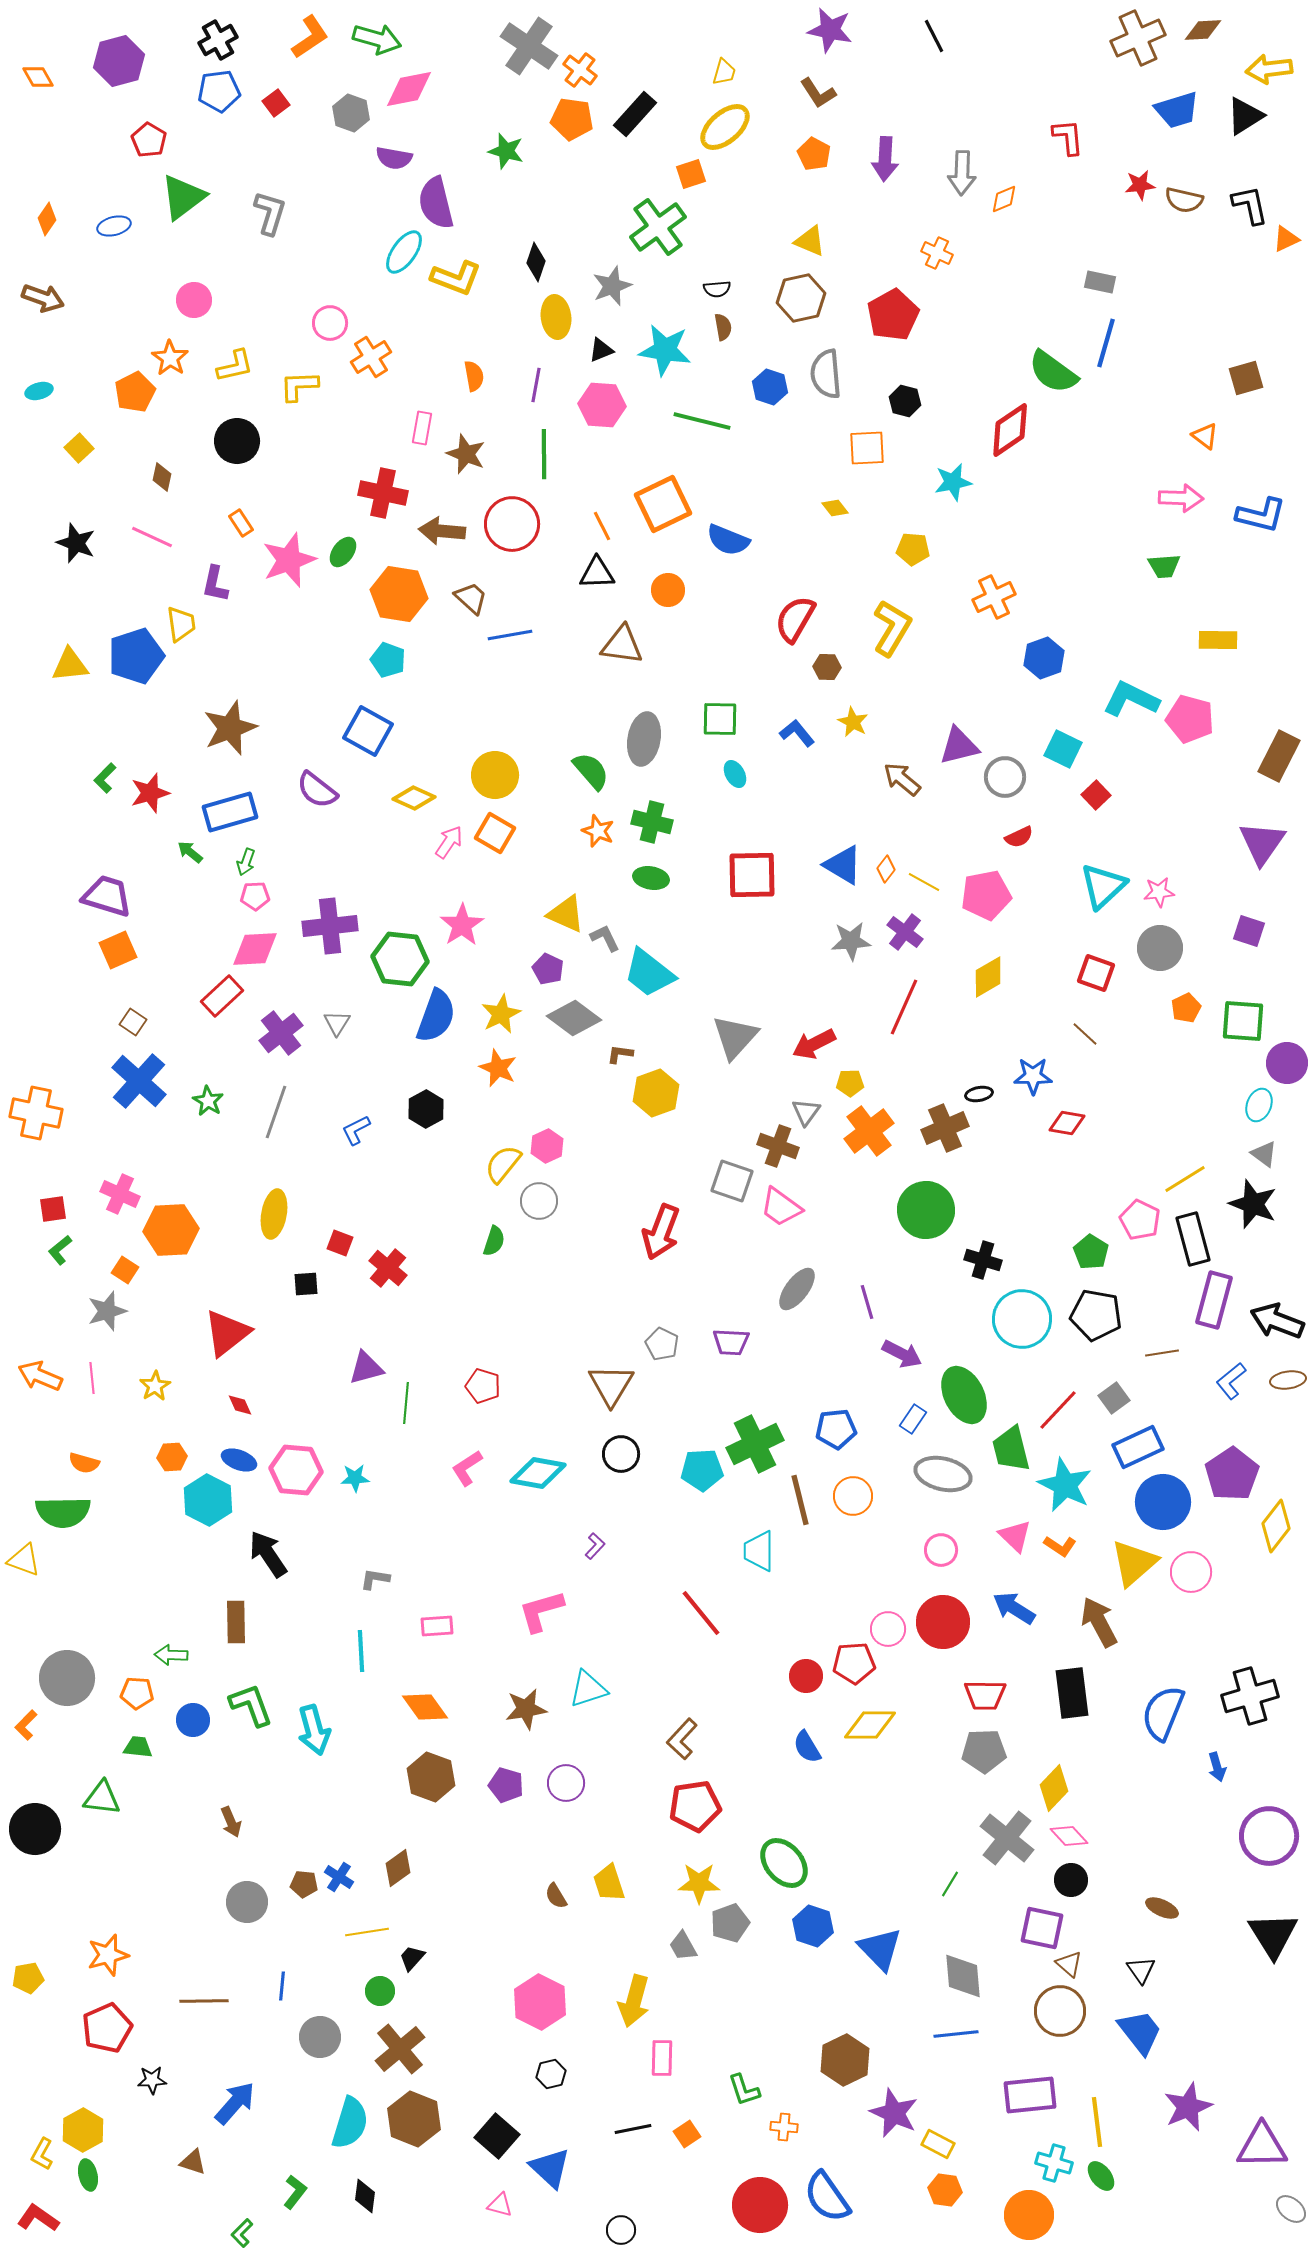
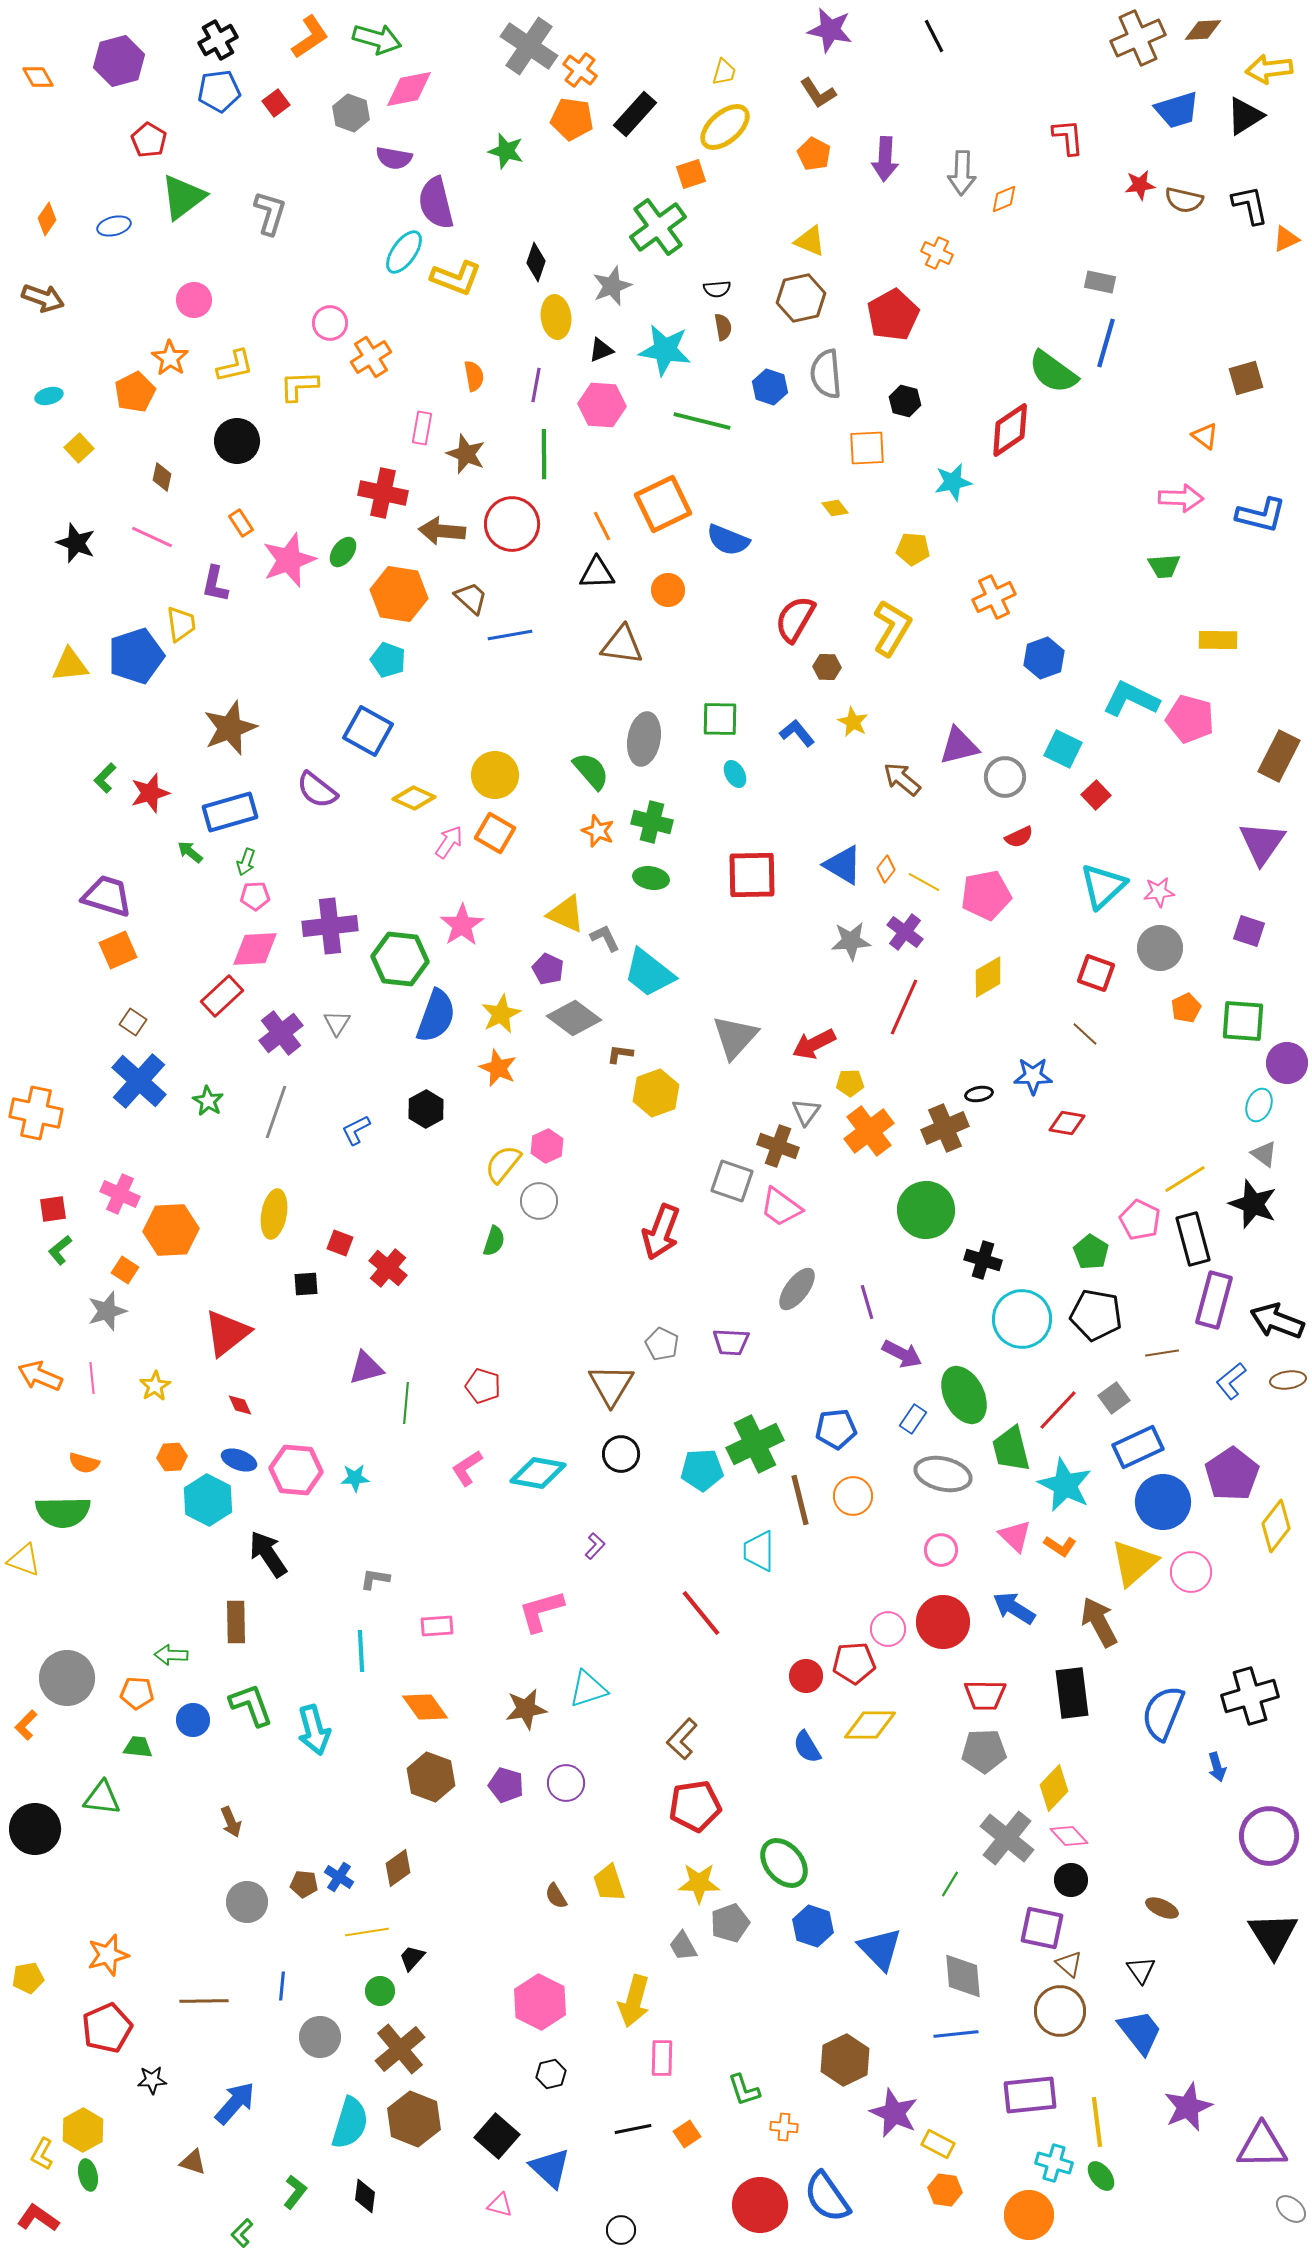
cyan ellipse at (39, 391): moved 10 px right, 5 px down
